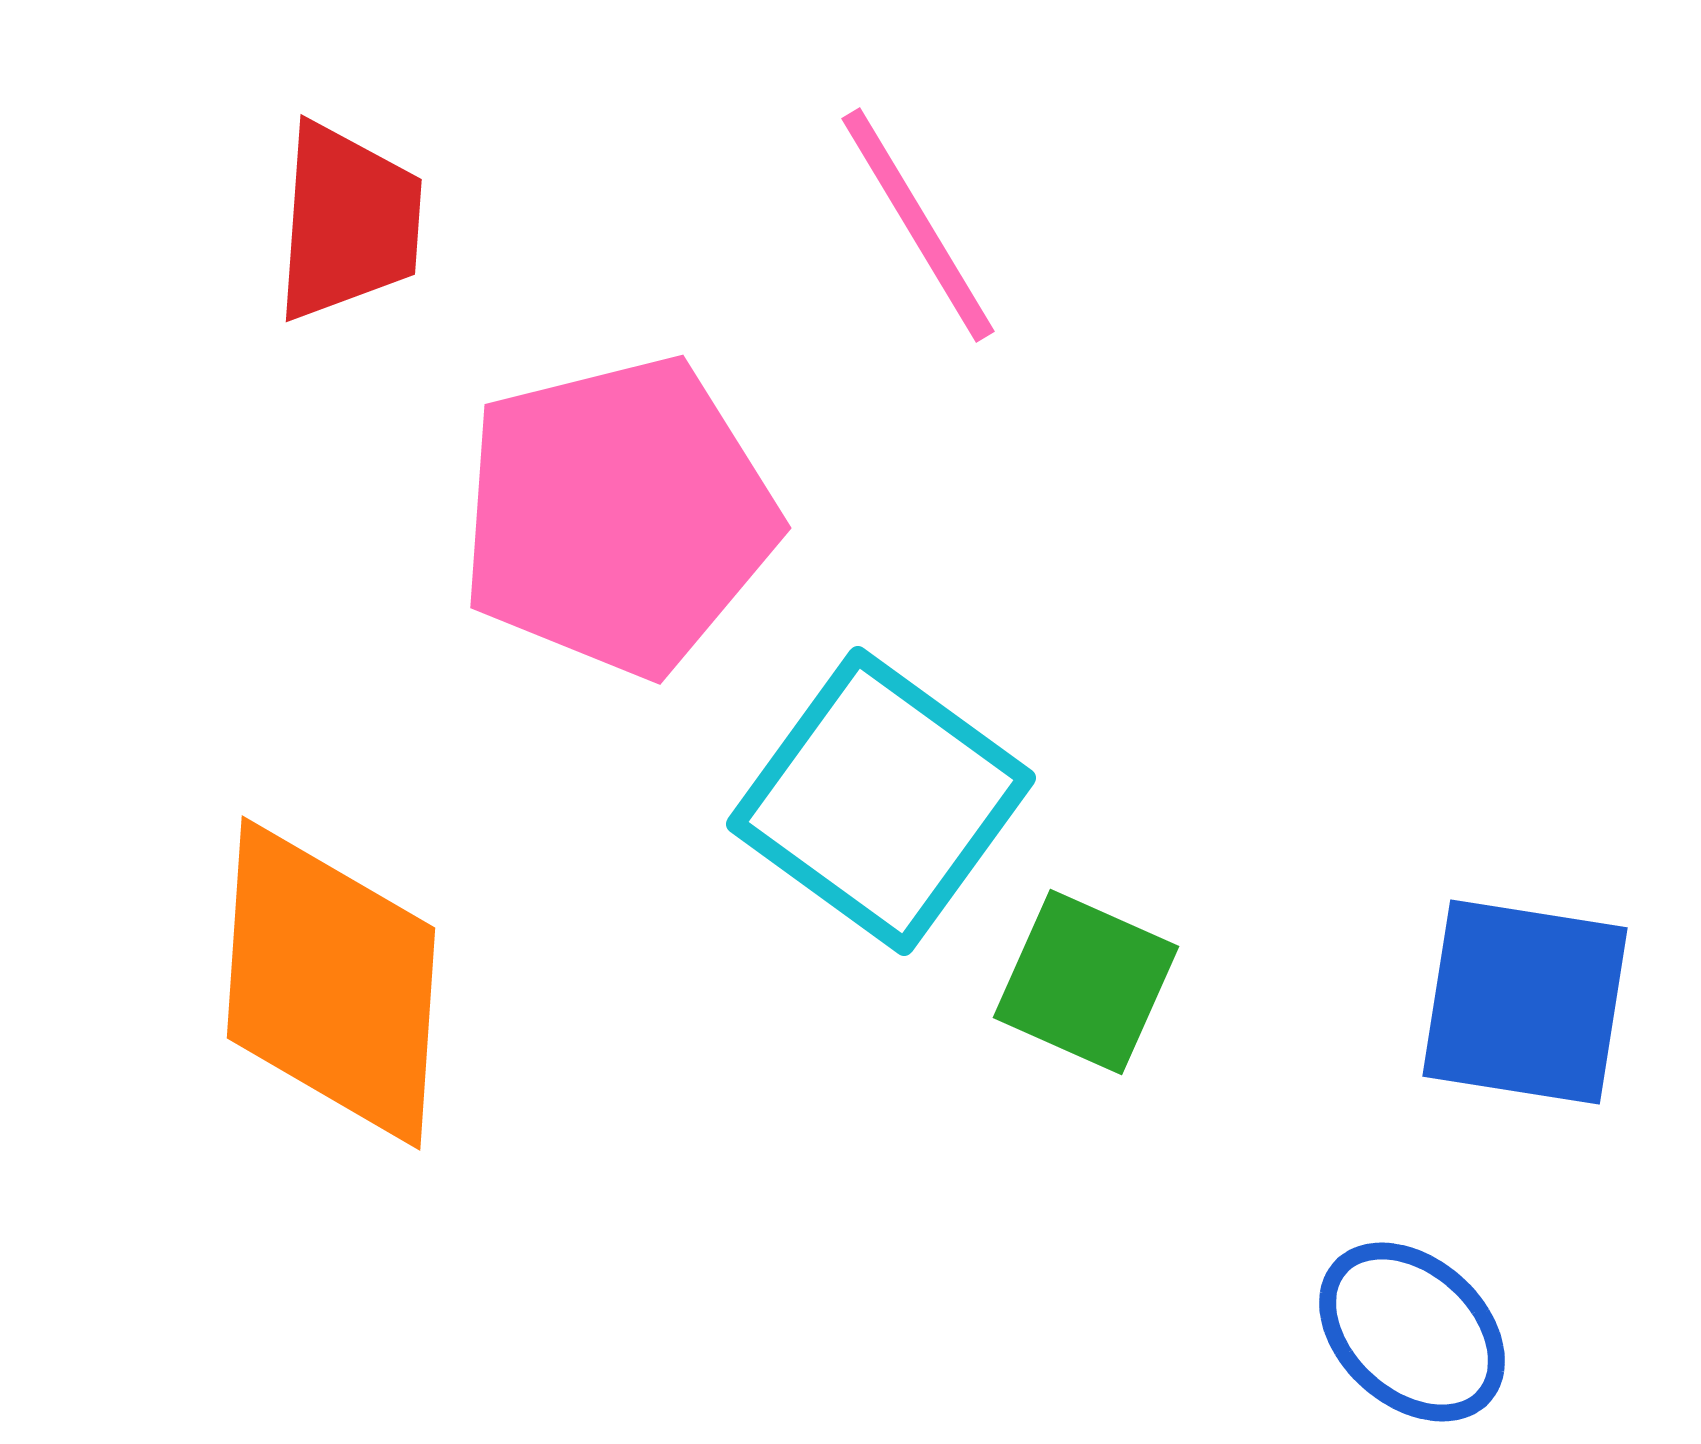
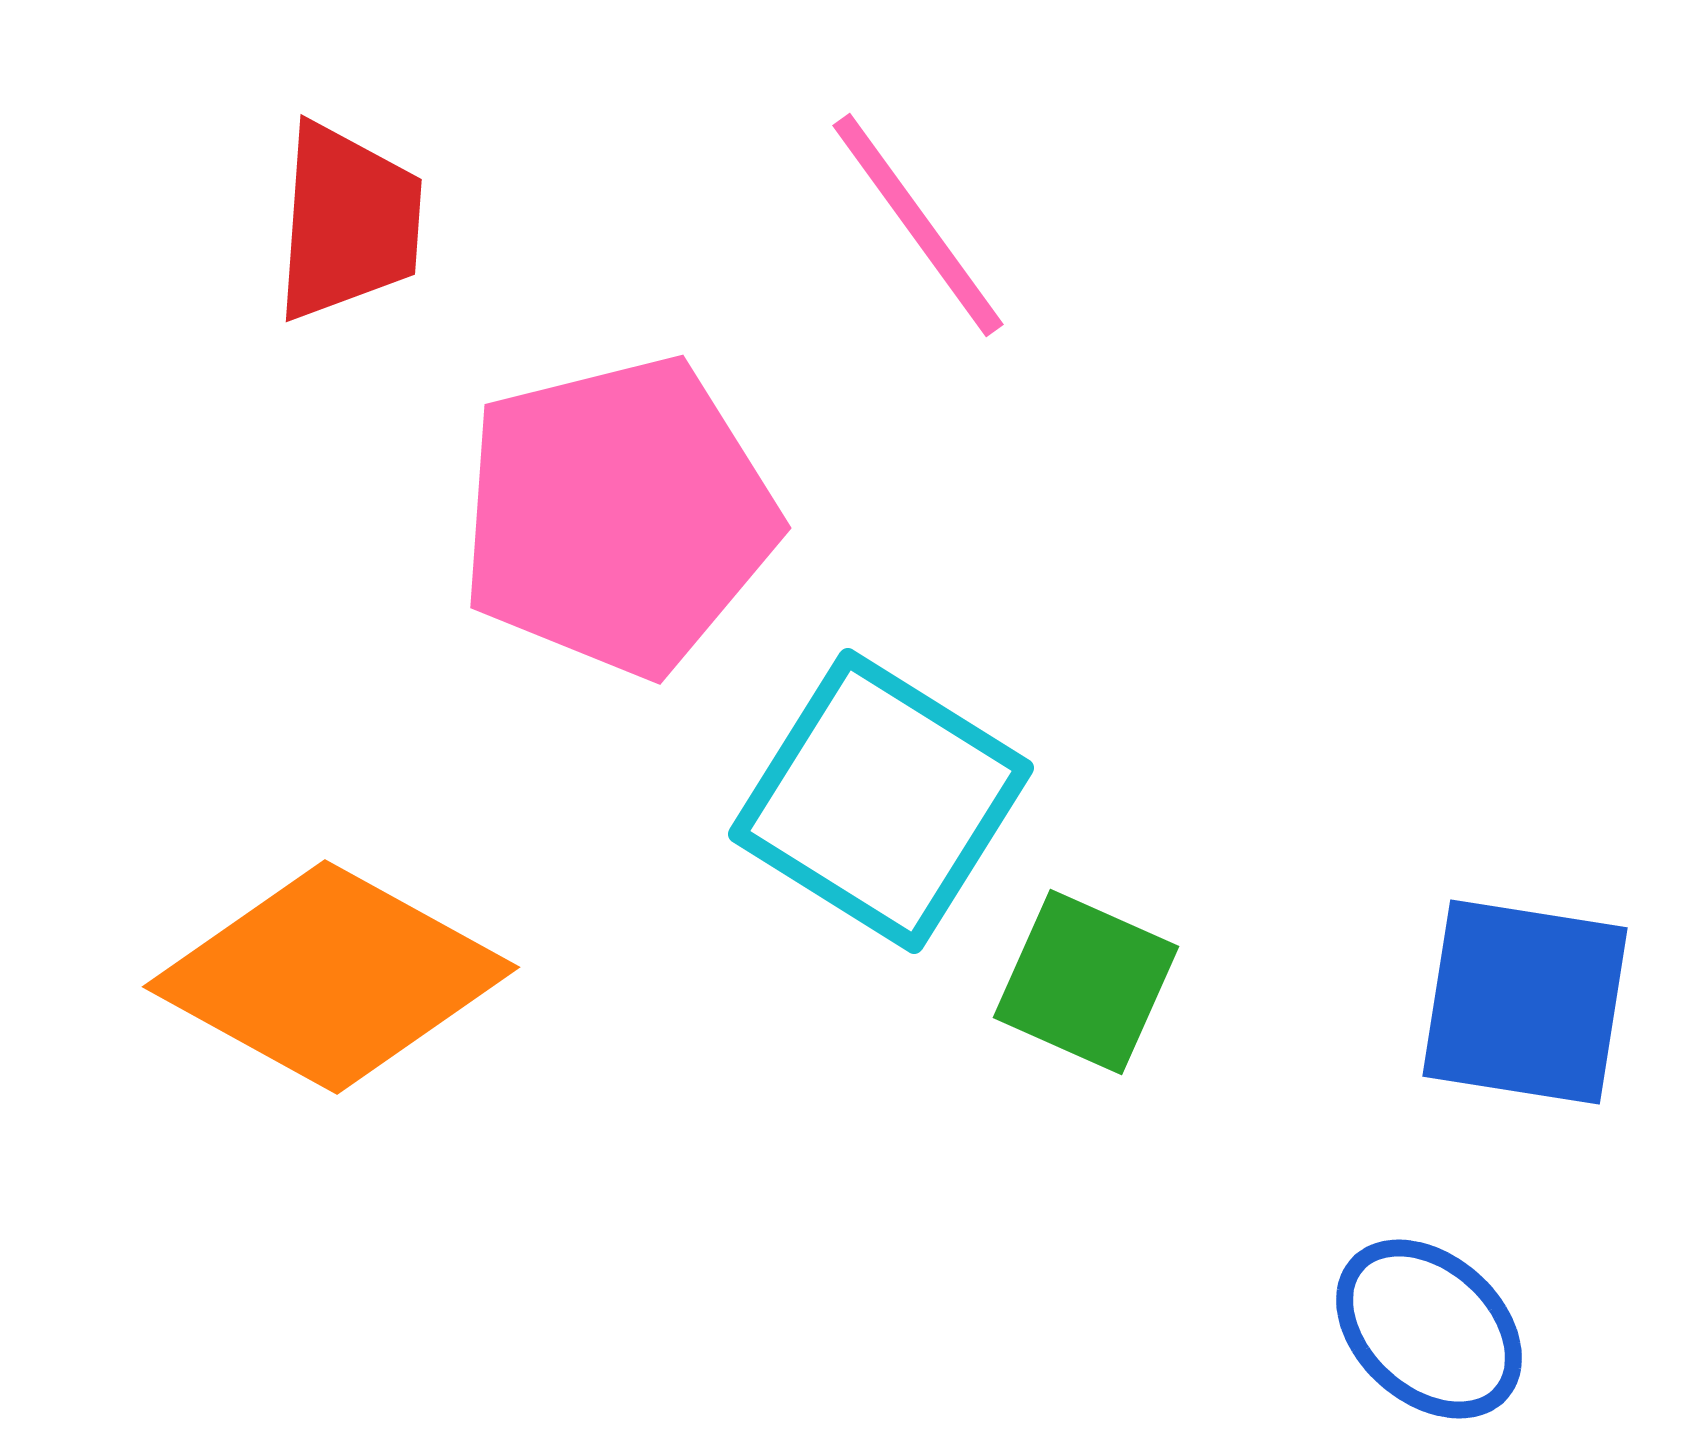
pink line: rotated 5 degrees counterclockwise
cyan square: rotated 4 degrees counterclockwise
orange diamond: moved 6 px up; rotated 65 degrees counterclockwise
blue ellipse: moved 17 px right, 3 px up
